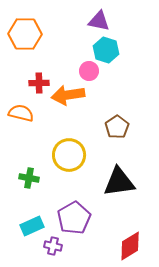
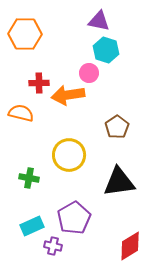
pink circle: moved 2 px down
